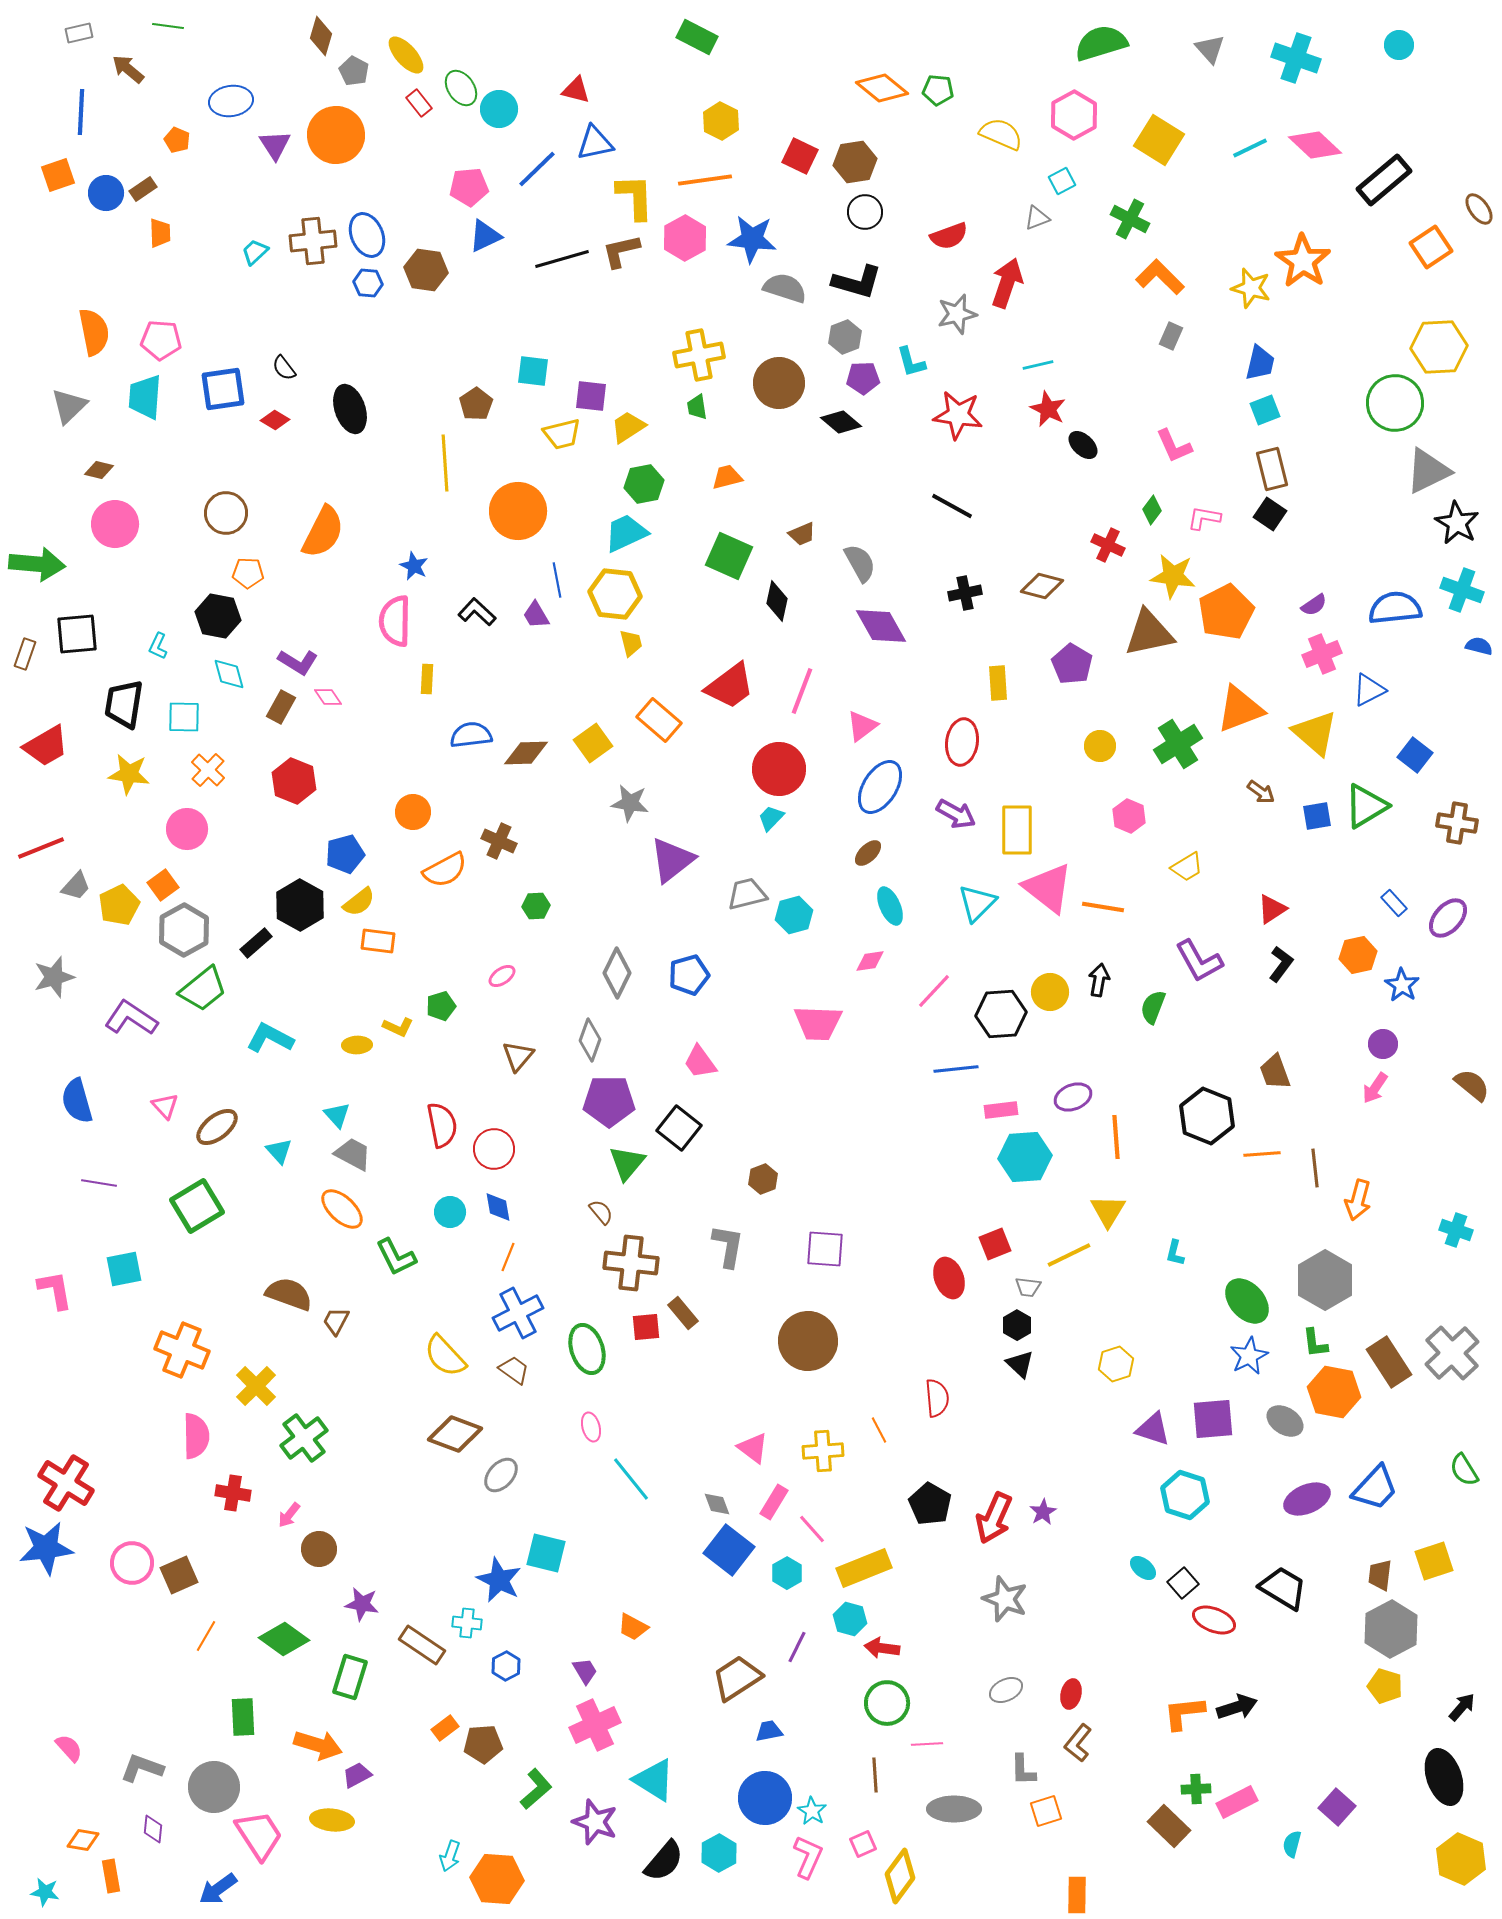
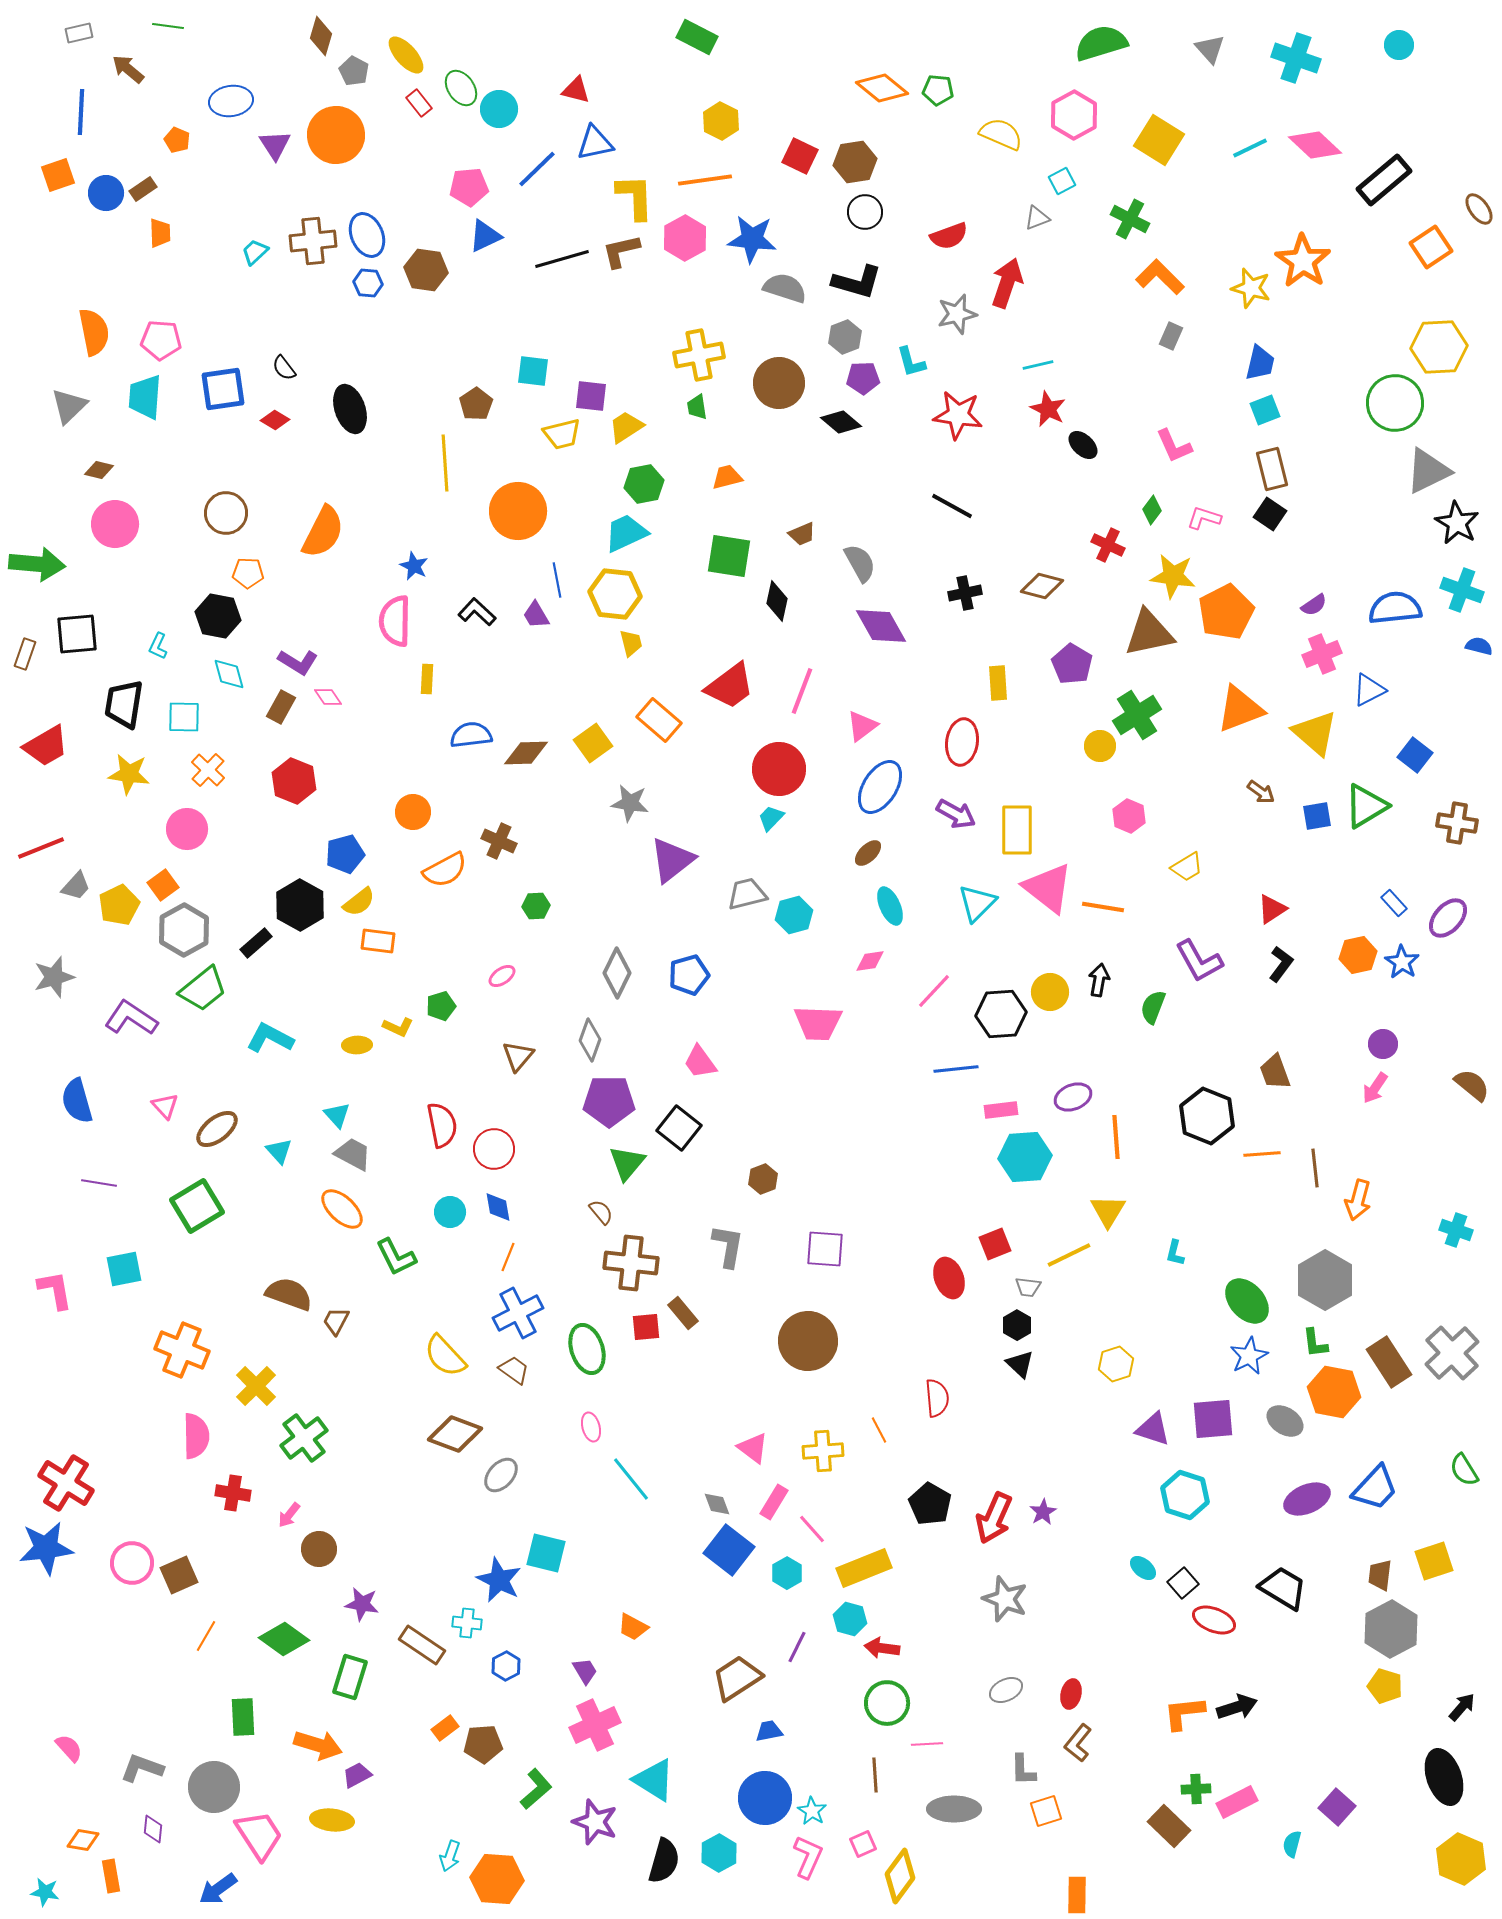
yellow trapezoid at (628, 427): moved 2 px left
pink L-shape at (1204, 518): rotated 8 degrees clockwise
green square at (729, 556): rotated 15 degrees counterclockwise
green cross at (1178, 744): moved 41 px left, 29 px up
blue star at (1402, 985): moved 23 px up
brown ellipse at (217, 1127): moved 2 px down
black semicircle at (664, 1861): rotated 24 degrees counterclockwise
